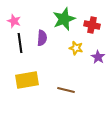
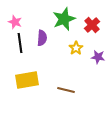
pink star: moved 1 px right, 1 px down
red cross: rotated 35 degrees clockwise
yellow star: rotated 24 degrees clockwise
purple star: rotated 24 degrees counterclockwise
